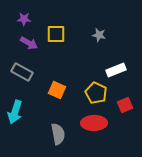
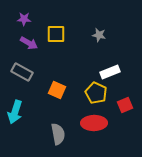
white rectangle: moved 6 px left, 2 px down
